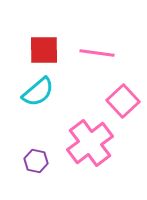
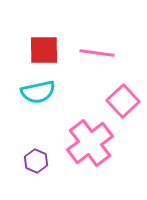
cyan semicircle: rotated 28 degrees clockwise
purple hexagon: rotated 10 degrees clockwise
